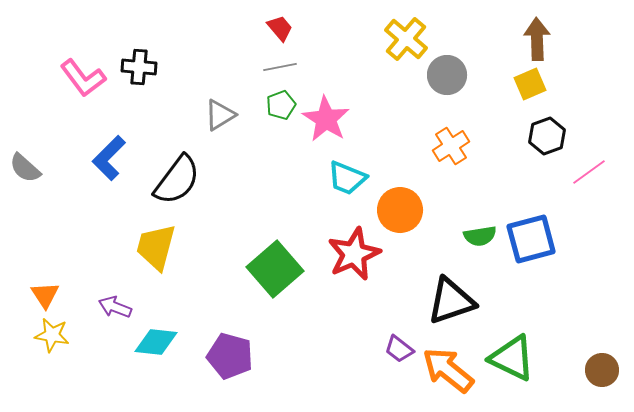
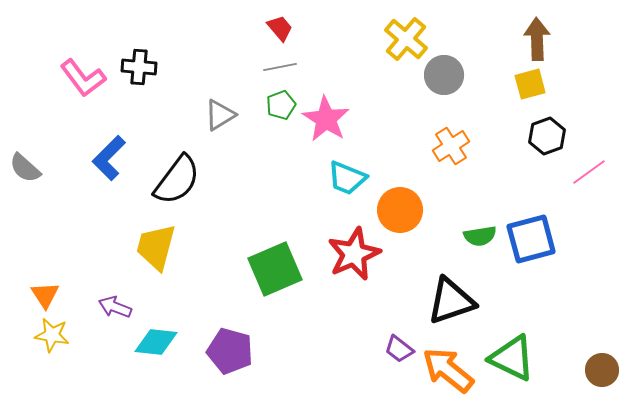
gray circle: moved 3 px left
yellow square: rotated 8 degrees clockwise
green square: rotated 18 degrees clockwise
purple pentagon: moved 5 px up
